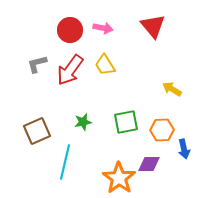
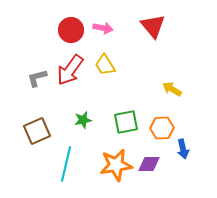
red circle: moved 1 px right
gray L-shape: moved 14 px down
green star: moved 2 px up
orange hexagon: moved 2 px up
blue arrow: moved 1 px left
cyan line: moved 1 px right, 2 px down
orange star: moved 3 px left, 13 px up; rotated 28 degrees clockwise
